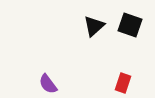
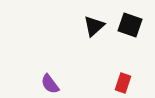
purple semicircle: moved 2 px right
